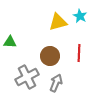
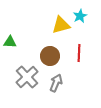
cyan star: rotated 16 degrees clockwise
yellow triangle: moved 3 px right, 3 px down
gray cross: rotated 15 degrees counterclockwise
